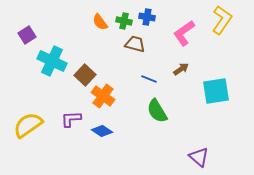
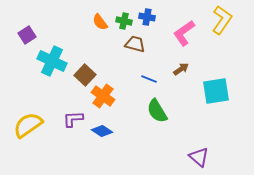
purple L-shape: moved 2 px right
